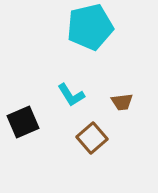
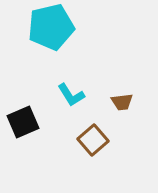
cyan pentagon: moved 39 px left
brown square: moved 1 px right, 2 px down
